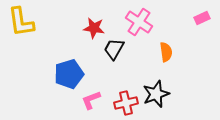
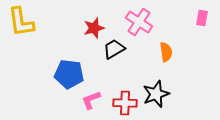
pink rectangle: rotated 56 degrees counterclockwise
red star: rotated 25 degrees counterclockwise
black trapezoid: rotated 30 degrees clockwise
blue pentagon: rotated 24 degrees clockwise
red cross: moved 1 px left; rotated 15 degrees clockwise
